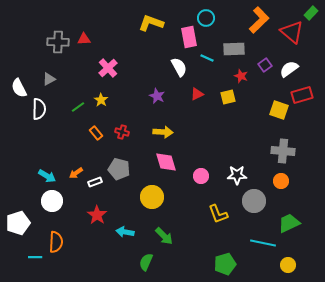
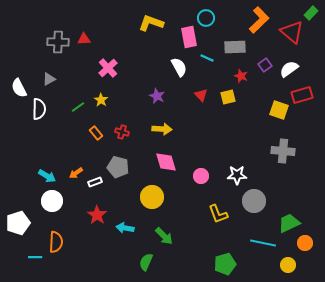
gray rectangle at (234, 49): moved 1 px right, 2 px up
red triangle at (197, 94): moved 4 px right, 1 px down; rotated 48 degrees counterclockwise
yellow arrow at (163, 132): moved 1 px left, 3 px up
gray pentagon at (119, 169): moved 1 px left, 2 px up
orange circle at (281, 181): moved 24 px right, 62 px down
cyan arrow at (125, 232): moved 4 px up
